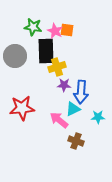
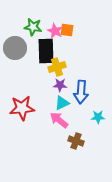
gray circle: moved 8 px up
purple star: moved 4 px left
cyan triangle: moved 11 px left, 6 px up
